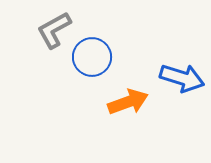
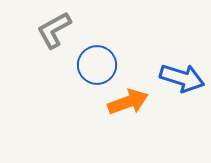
blue circle: moved 5 px right, 8 px down
